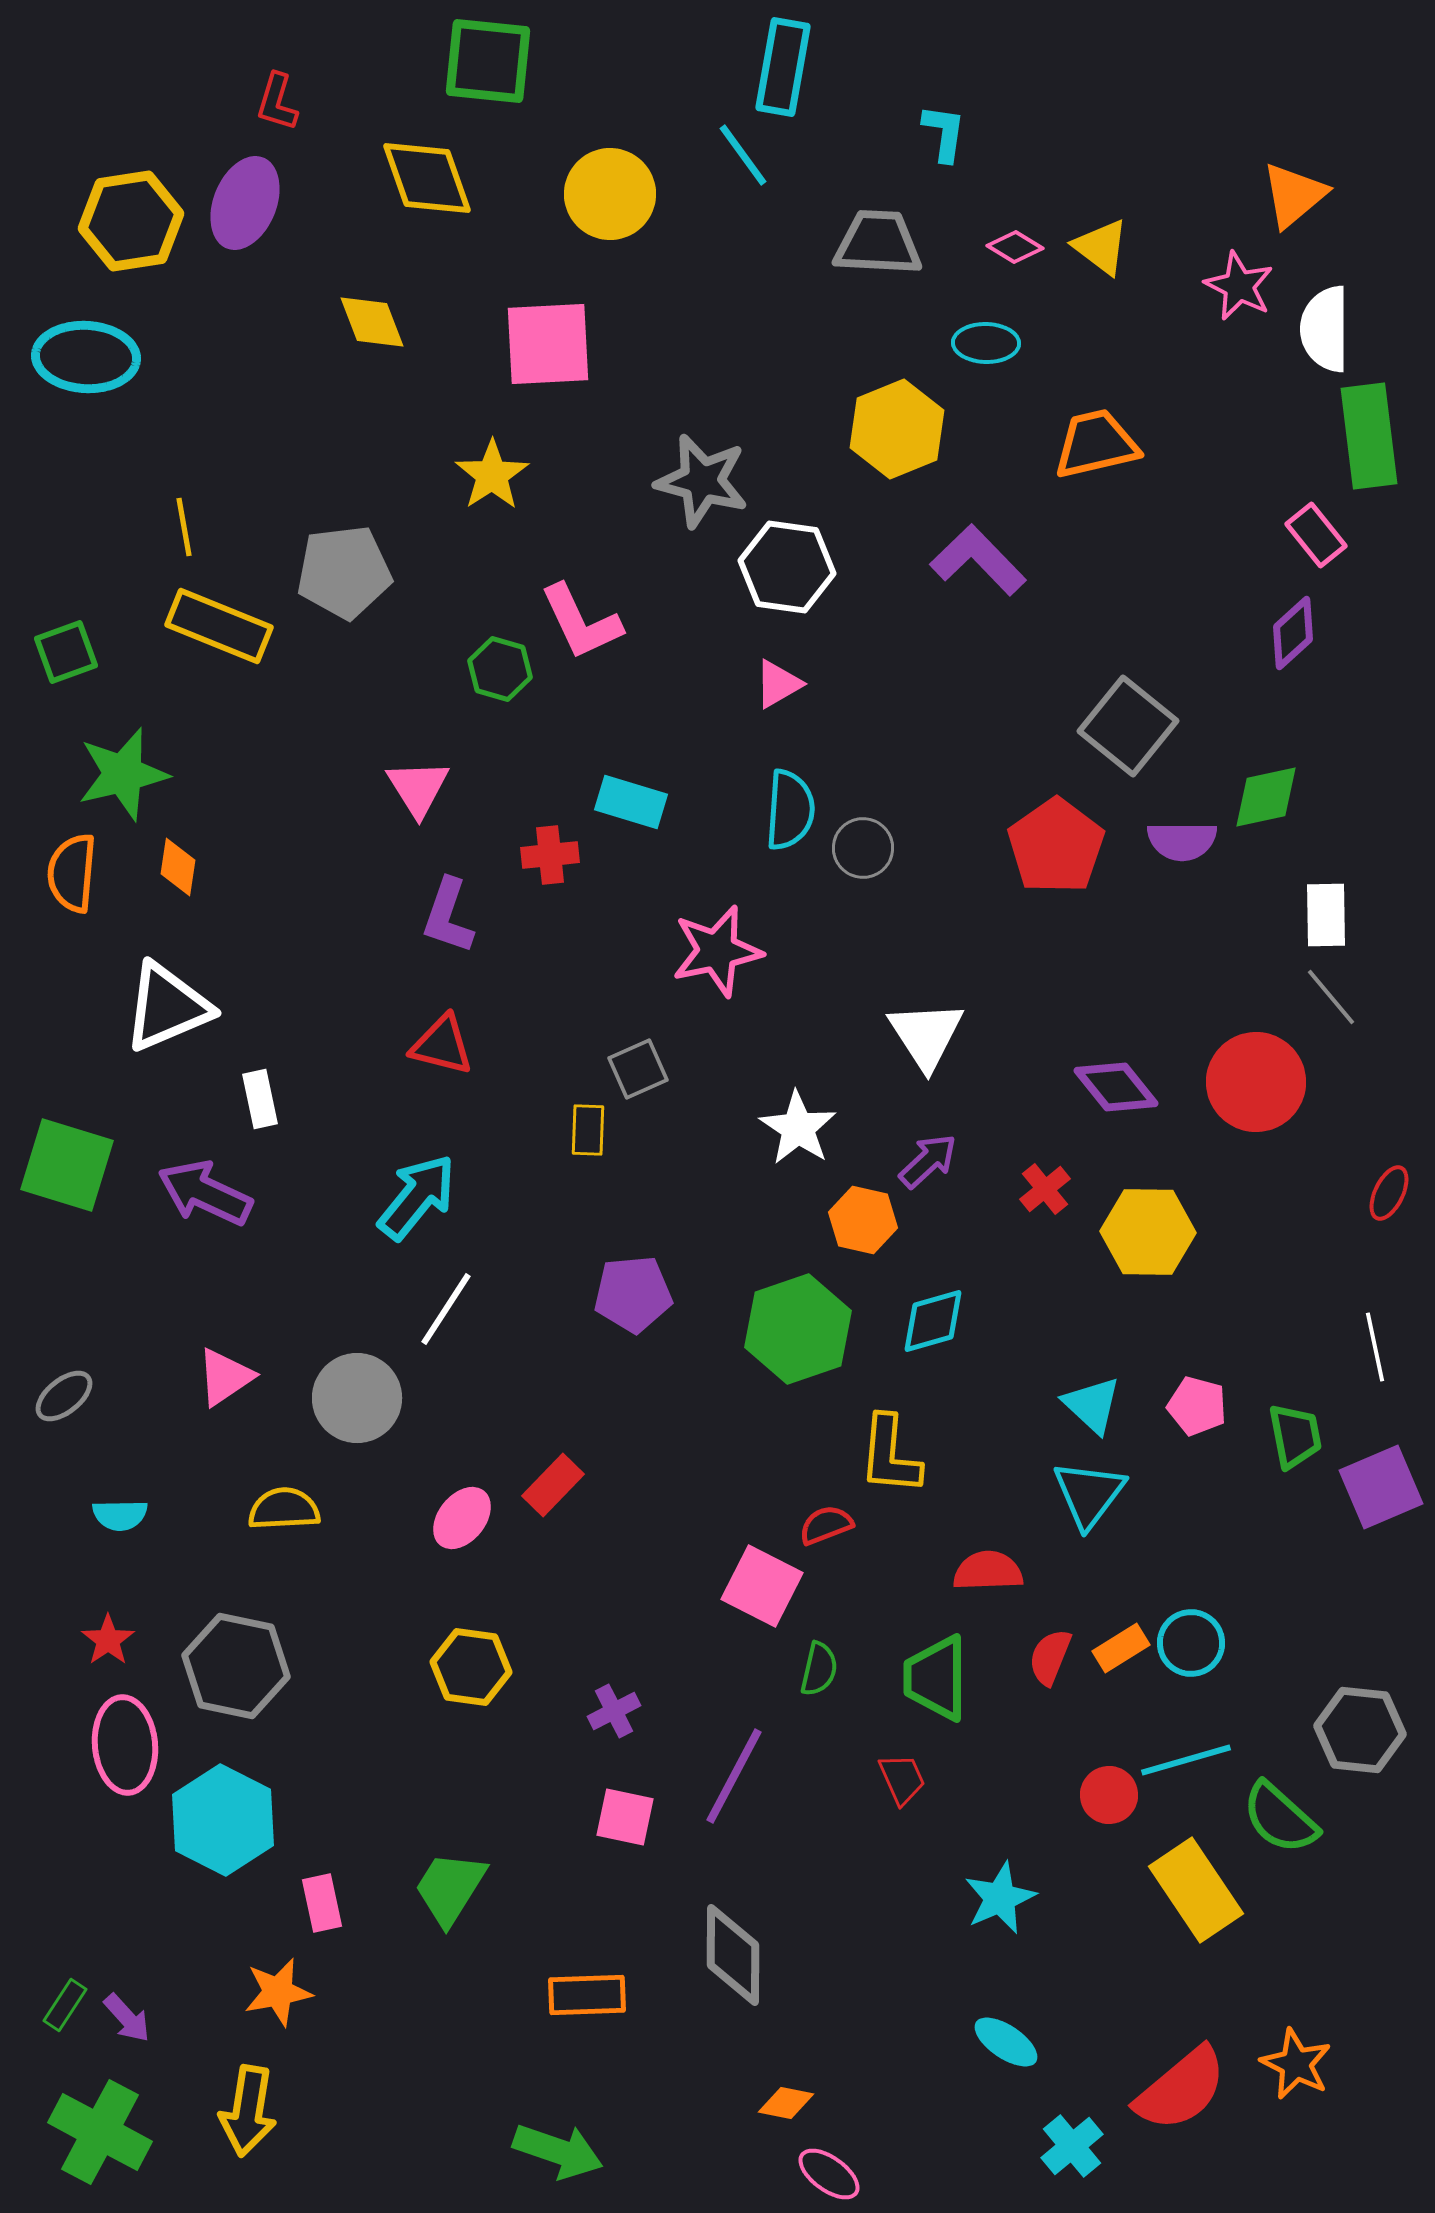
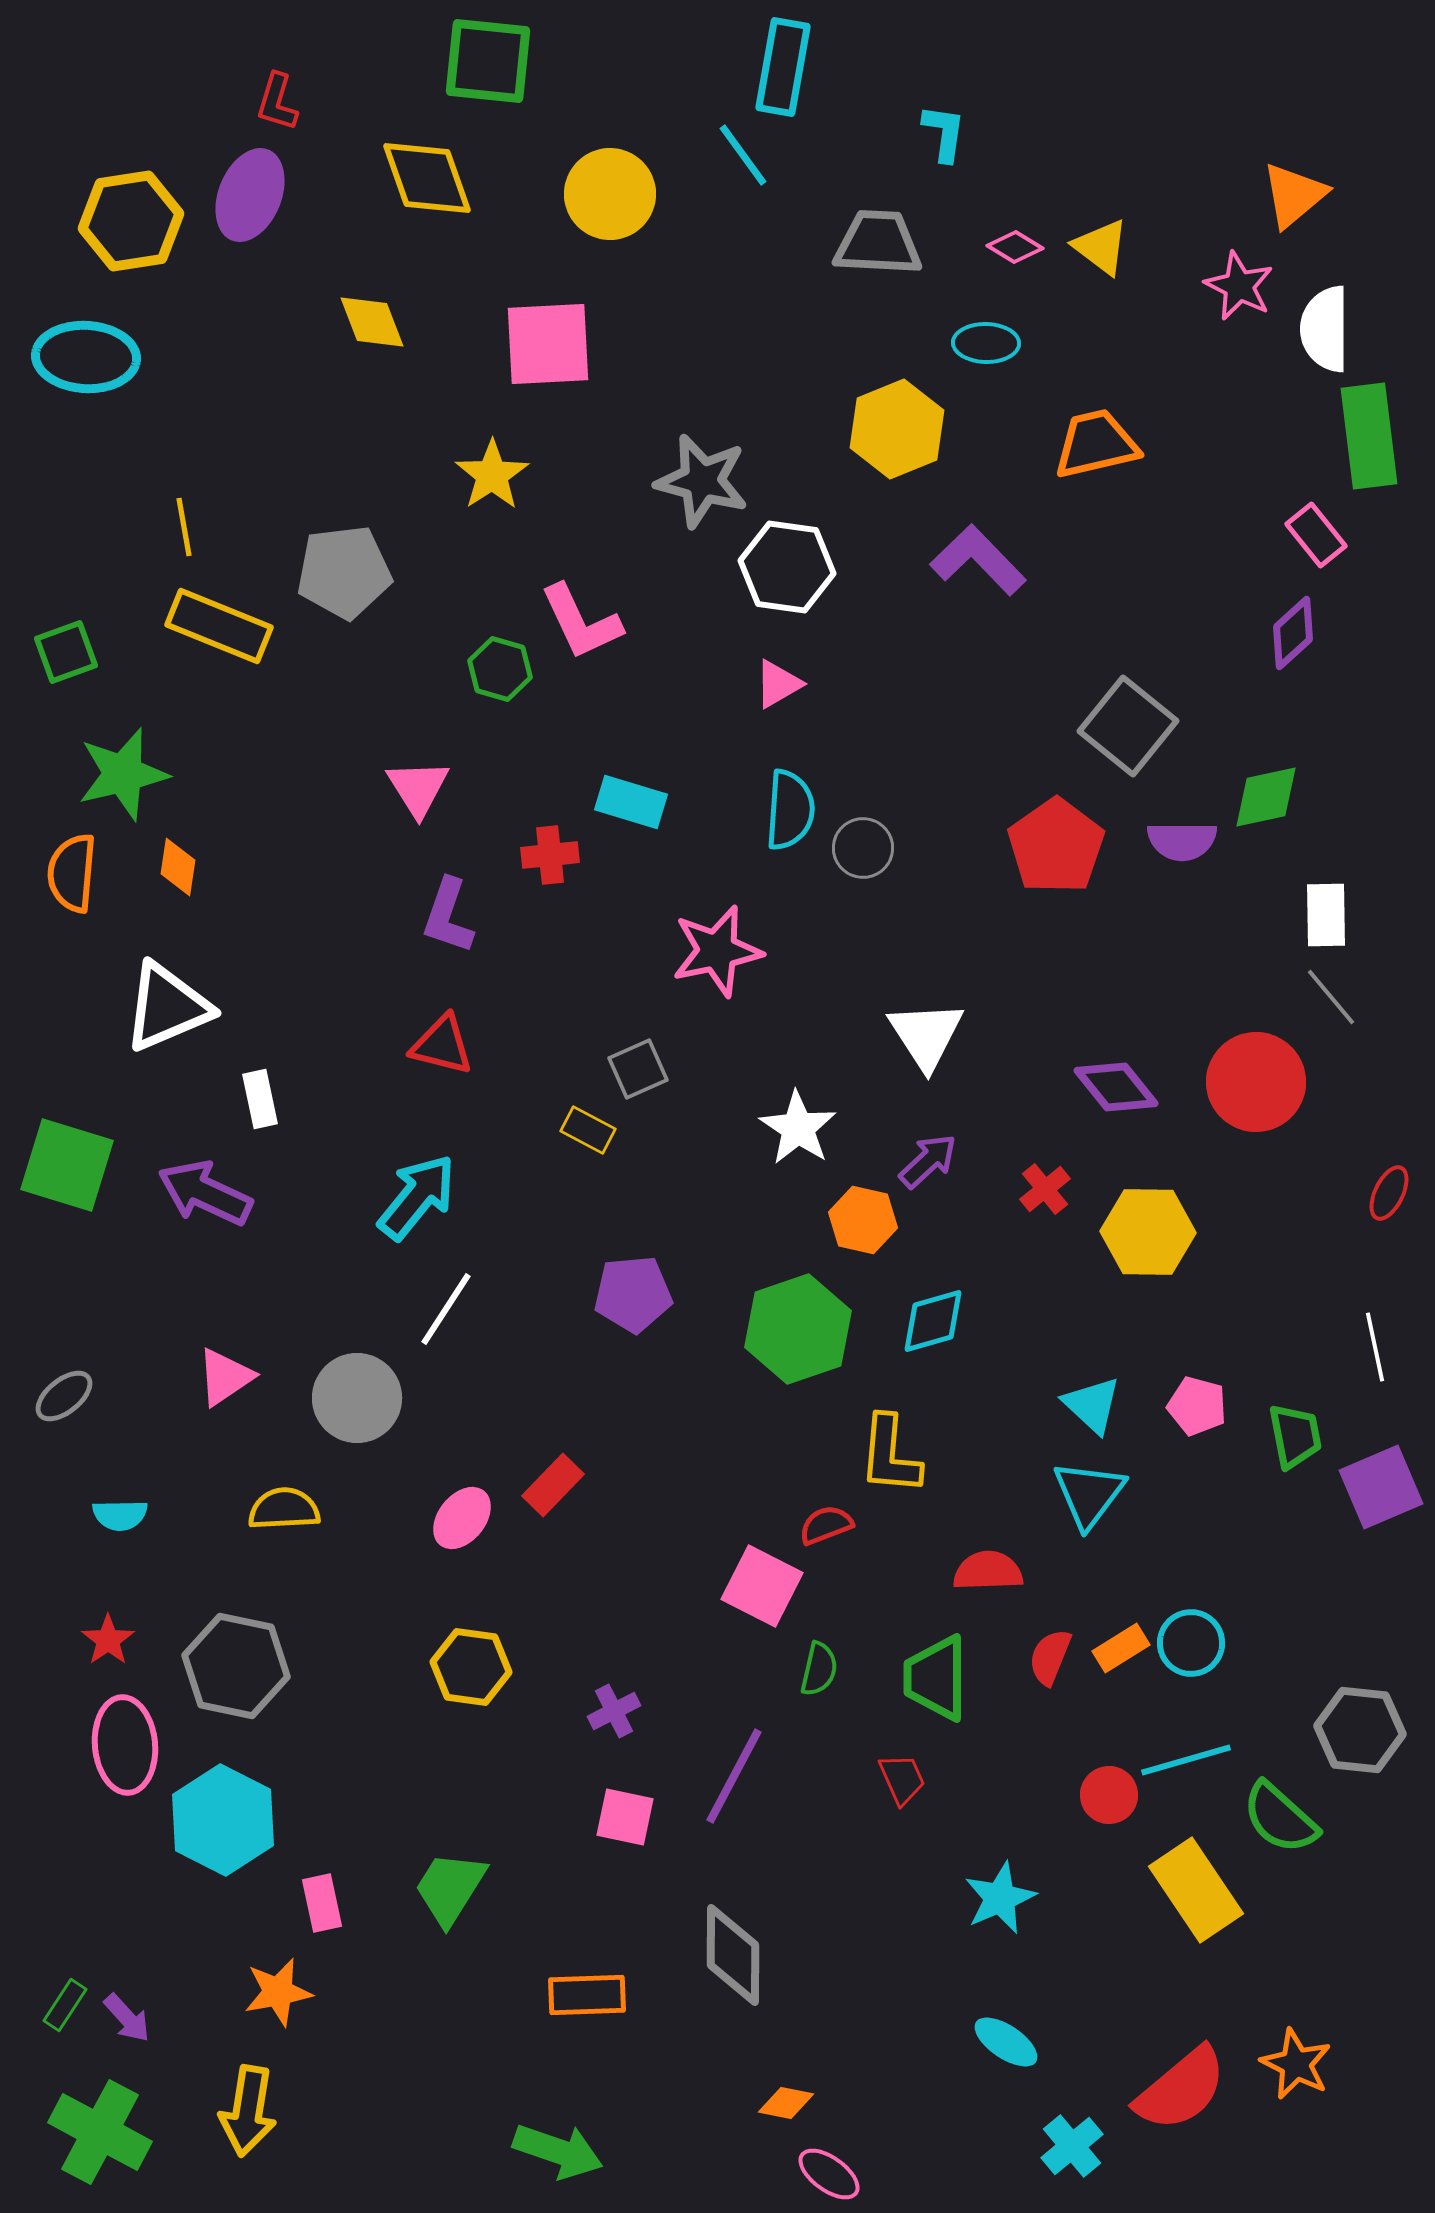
purple ellipse at (245, 203): moved 5 px right, 8 px up
yellow rectangle at (588, 1130): rotated 64 degrees counterclockwise
